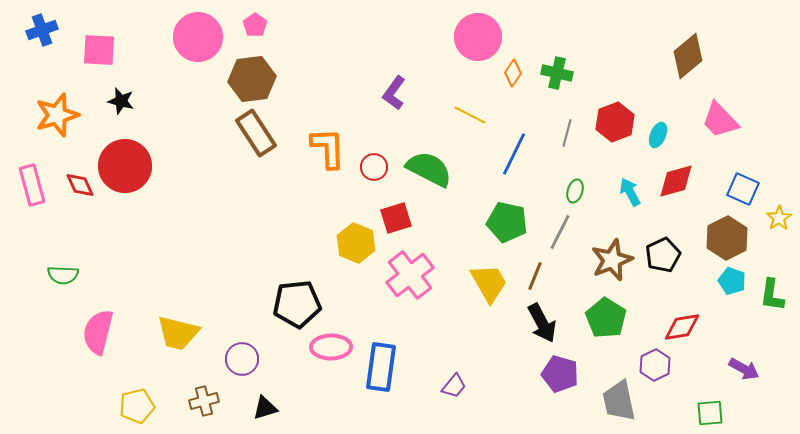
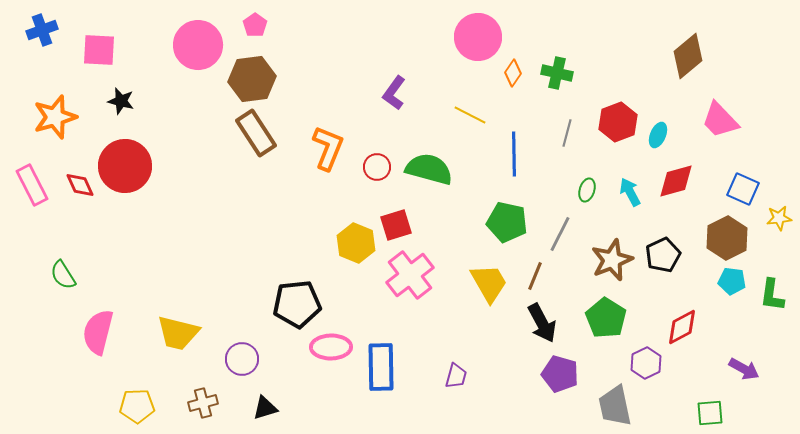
pink circle at (198, 37): moved 8 px down
orange star at (57, 115): moved 2 px left, 2 px down
red hexagon at (615, 122): moved 3 px right
orange L-shape at (328, 148): rotated 24 degrees clockwise
blue line at (514, 154): rotated 27 degrees counterclockwise
red circle at (374, 167): moved 3 px right
green semicircle at (429, 169): rotated 12 degrees counterclockwise
pink rectangle at (32, 185): rotated 12 degrees counterclockwise
green ellipse at (575, 191): moved 12 px right, 1 px up
red square at (396, 218): moved 7 px down
yellow star at (779, 218): rotated 25 degrees clockwise
gray line at (560, 232): moved 2 px down
green semicircle at (63, 275): rotated 56 degrees clockwise
cyan pentagon at (732, 281): rotated 12 degrees counterclockwise
red diamond at (682, 327): rotated 18 degrees counterclockwise
purple hexagon at (655, 365): moved 9 px left, 2 px up
blue rectangle at (381, 367): rotated 9 degrees counterclockwise
purple trapezoid at (454, 386): moved 2 px right, 10 px up; rotated 24 degrees counterclockwise
brown cross at (204, 401): moved 1 px left, 2 px down
gray trapezoid at (619, 401): moved 4 px left, 5 px down
yellow pentagon at (137, 406): rotated 12 degrees clockwise
